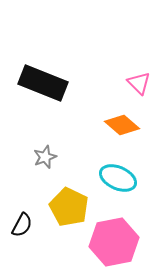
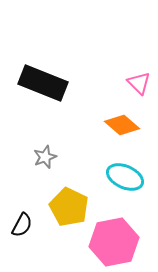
cyan ellipse: moved 7 px right, 1 px up
